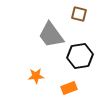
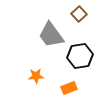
brown square: rotated 35 degrees clockwise
